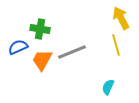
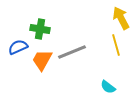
cyan semicircle: rotated 77 degrees counterclockwise
